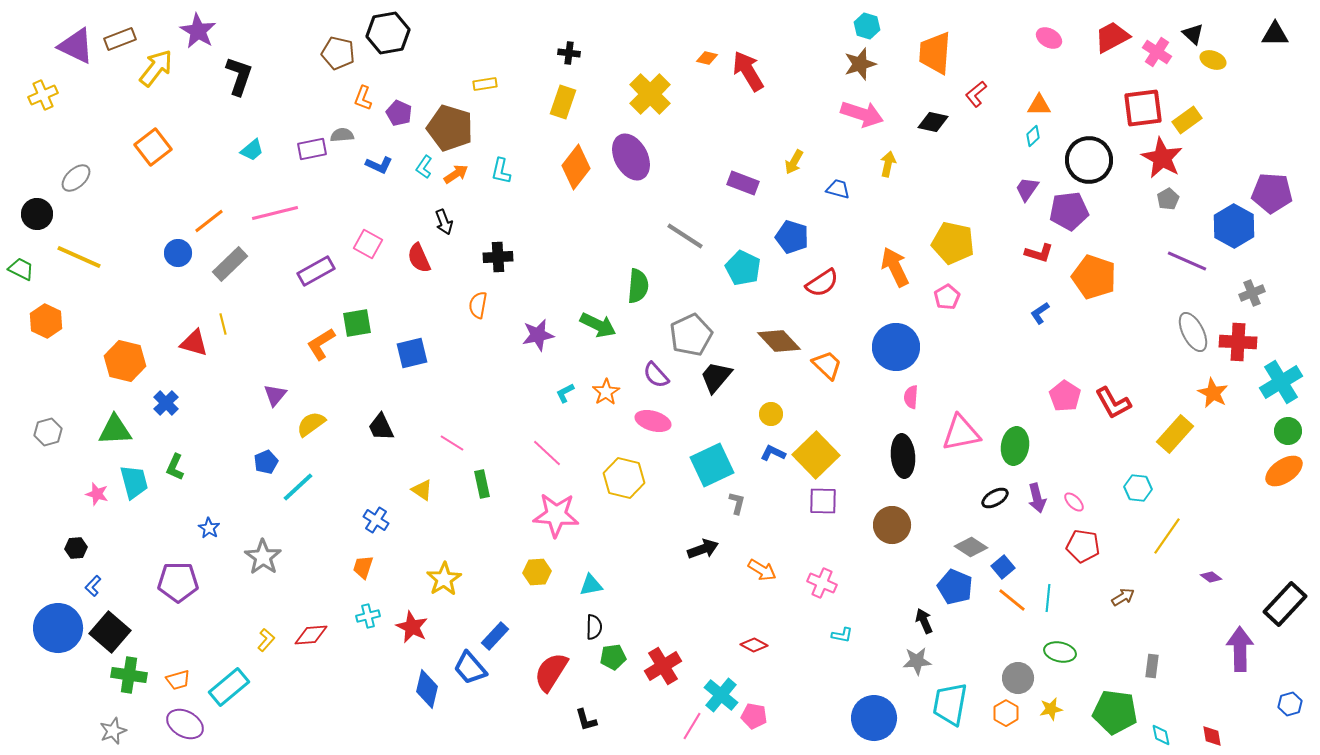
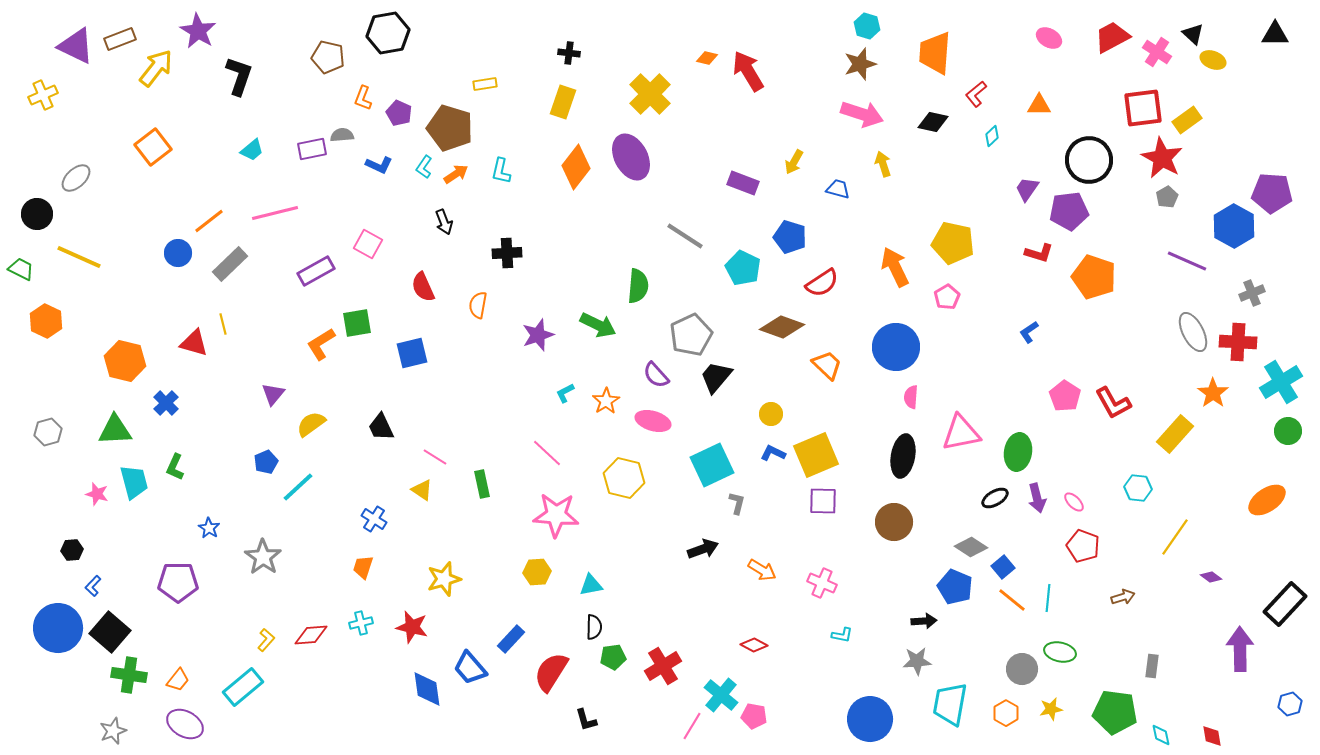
brown pentagon at (338, 53): moved 10 px left, 4 px down
cyan diamond at (1033, 136): moved 41 px left
yellow arrow at (888, 164): moved 5 px left; rotated 30 degrees counterclockwise
gray pentagon at (1168, 199): moved 1 px left, 2 px up
blue pentagon at (792, 237): moved 2 px left
black cross at (498, 257): moved 9 px right, 4 px up
red semicircle at (419, 258): moved 4 px right, 29 px down
blue L-shape at (1040, 313): moved 11 px left, 19 px down
purple star at (538, 335): rotated 8 degrees counterclockwise
brown diamond at (779, 341): moved 3 px right, 14 px up; rotated 27 degrees counterclockwise
orange star at (606, 392): moved 9 px down
orange star at (1213, 393): rotated 8 degrees clockwise
purple triangle at (275, 395): moved 2 px left, 1 px up
pink line at (452, 443): moved 17 px left, 14 px down
green ellipse at (1015, 446): moved 3 px right, 6 px down
yellow square at (816, 455): rotated 21 degrees clockwise
black ellipse at (903, 456): rotated 15 degrees clockwise
orange ellipse at (1284, 471): moved 17 px left, 29 px down
blue cross at (376, 520): moved 2 px left, 1 px up
brown circle at (892, 525): moved 2 px right, 3 px up
yellow line at (1167, 536): moved 8 px right, 1 px down
red pentagon at (1083, 546): rotated 12 degrees clockwise
black hexagon at (76, 548): moved 4 px left, 2 px down
yellow star at (444, 579): rotated 16 degrees clockwise
brown arrow at (1123, 597): rotated 15 degrees clockwise
cyan cross at (368, 616): moved 7 px left, 7 px down
black arrow at (924, 621): rotated 110 degrees clockwise
red star at (412, 627): rotated 12 degrees counterclockwise
blue rectangle at (495, 636): moved 16 px right, 3 px down
gray circle at (1018, 678): moved 4 px right, 9 px up
orange trapezoid at (178, 680): rotated 35 degrees counterclockwise
cyan rectangle at (229, 687): moved 14 px right
blue diamond at (427, 689): rotated 21 degrees counterclockwise
blue circle at (874, 718): moved 4 px left, 1 px down
